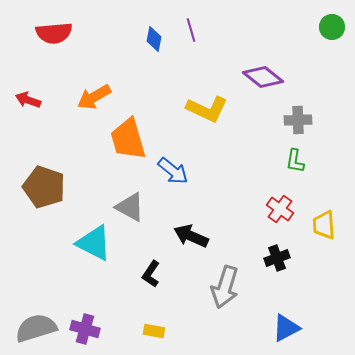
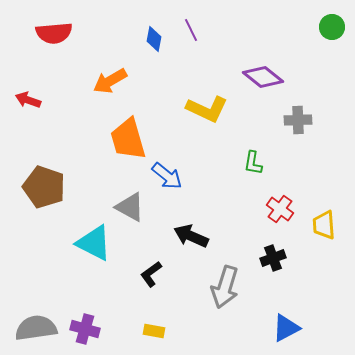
purple line: rotated 10 degrees counterclockwise
orange arrow: moved 16 px right, 16 px up
green L-shape: moved 42 px left, 2 px down
blue arrow: moved 6 px left, 5 px down
black cross: moved 4 px left
black L-shape: rotated 20 degrees clockwise
gray semicircle: rotated 9 degrees clockwise
